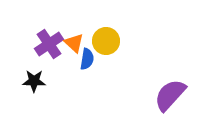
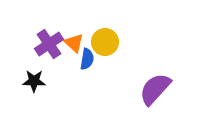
yellow circle: moved 1 px left, 1 px down
purple semicircle: moved 15 px left, 6 px up
